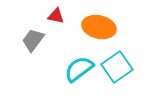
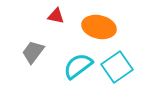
gray trapezoid: moved 12 px down
cyan semicircle: moved 1 px left, 3 px up
